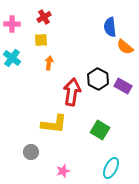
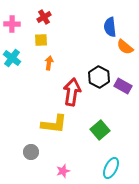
black hexagon: moved 1 px right, 2 px up
green square: rotated 18 degrees clockwise
